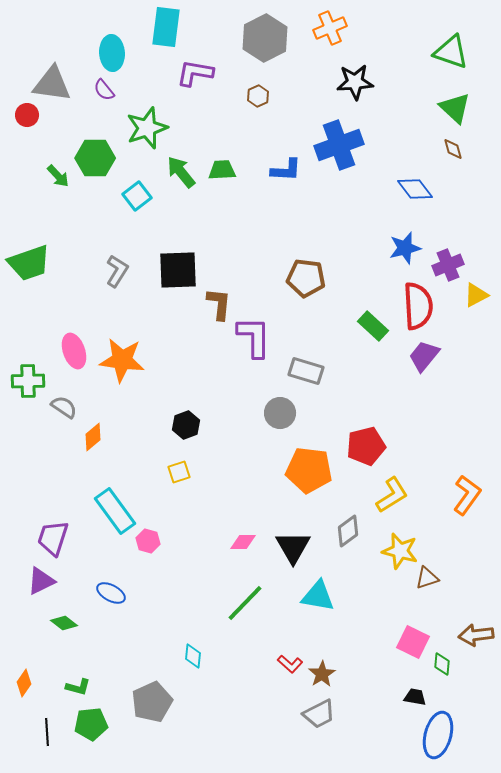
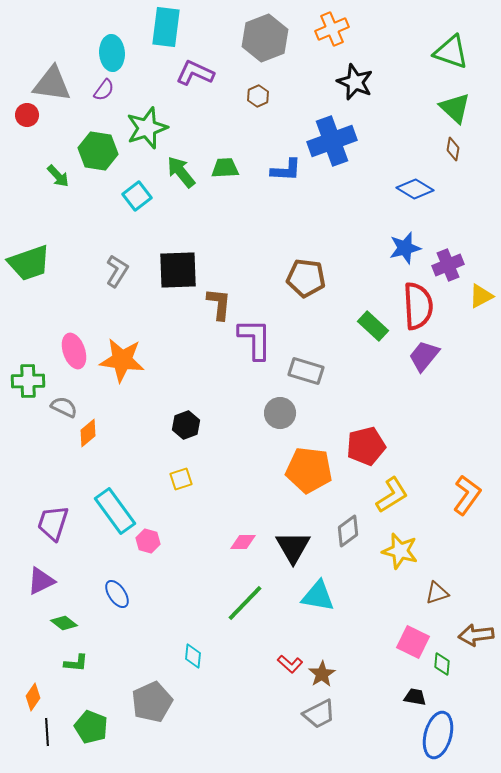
orange cross at (330, 28): moved 2 px right, 1 px down
gray hexagon at (265, 38): rotated 6 degrees clockwise
purple L-shape at (195, 73): rotated 15 degrees clockwise
black star at (355, 82): rotated 27 degrees clockwise
purple semicircle at (104, 90): rotated 105 degrees counterclockwise
blue cross at (339, 145): moved 7 px left, 4 px up
brown diamond at (453, 149): rotated 25 degrees clockwise
green hexagon at (95, 158): moved 3 px right, 7 px up; rotated 9 degrees clockwise
green trapezoid at (222, 170): moved 3 px right, 2 px up
blue diamond at (415, 189): rotated 21 degrees counterclockwise
yellow triangle at (476, 295): moved 5 px right, 1 px down
purple L-shape at (254, 337): moved 1 px right, 2 px down
gray semicircle at (64, 407): rotated 8 degrees counterclockwise
orange diamond at (93, 437): moved 5 px left, 4 px up
yellow square at (179, 472): moved 2 px right, 7 px down
purple trapezoid at (53, 538): moved 15 px up
brown triangle at (427, 578): moved 10 px right, 15 px down
blue ellipse at (111, 593): moved 6 px right, 1 px down; rotated 28 degrees clockwise
orange diamond at (24, 683): moved 9 px right, 14 px down
green L-shape at (78, 687): moved 2 px left, 24 px up; rotated 10 degrees counterclockwise
green pentagon at (91, 724): moved 3 px down; rotated 28 degrees clockwise
